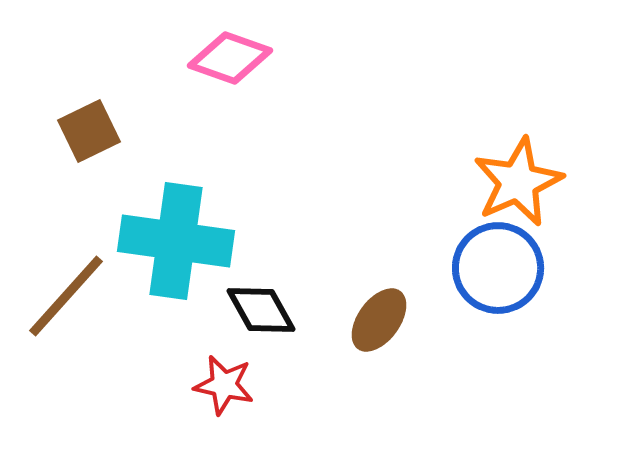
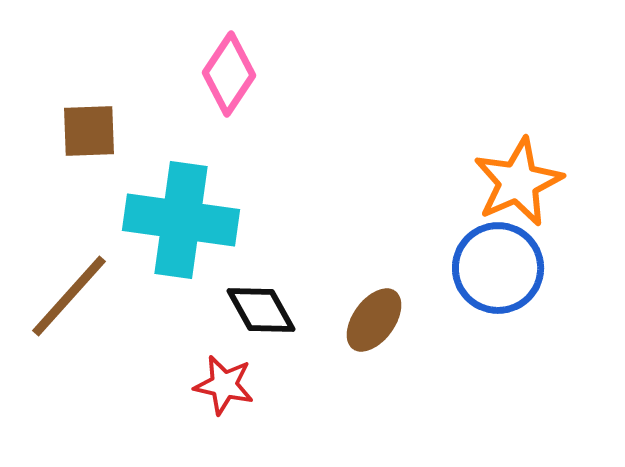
pink diamond: moved 1 px left, 16 px down; rotated 76 degrees counterclockwise
brown square: rotated 24 degrees clockwise
cyan cross: moved 5 px right, 21 px up
brown line: moved 3 px right
brown ellipse: moved 5 px left
